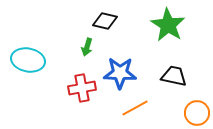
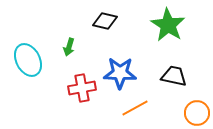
green arrow: moved 18 px left
cyan ellipse: rotated 52 degrees clockwise
